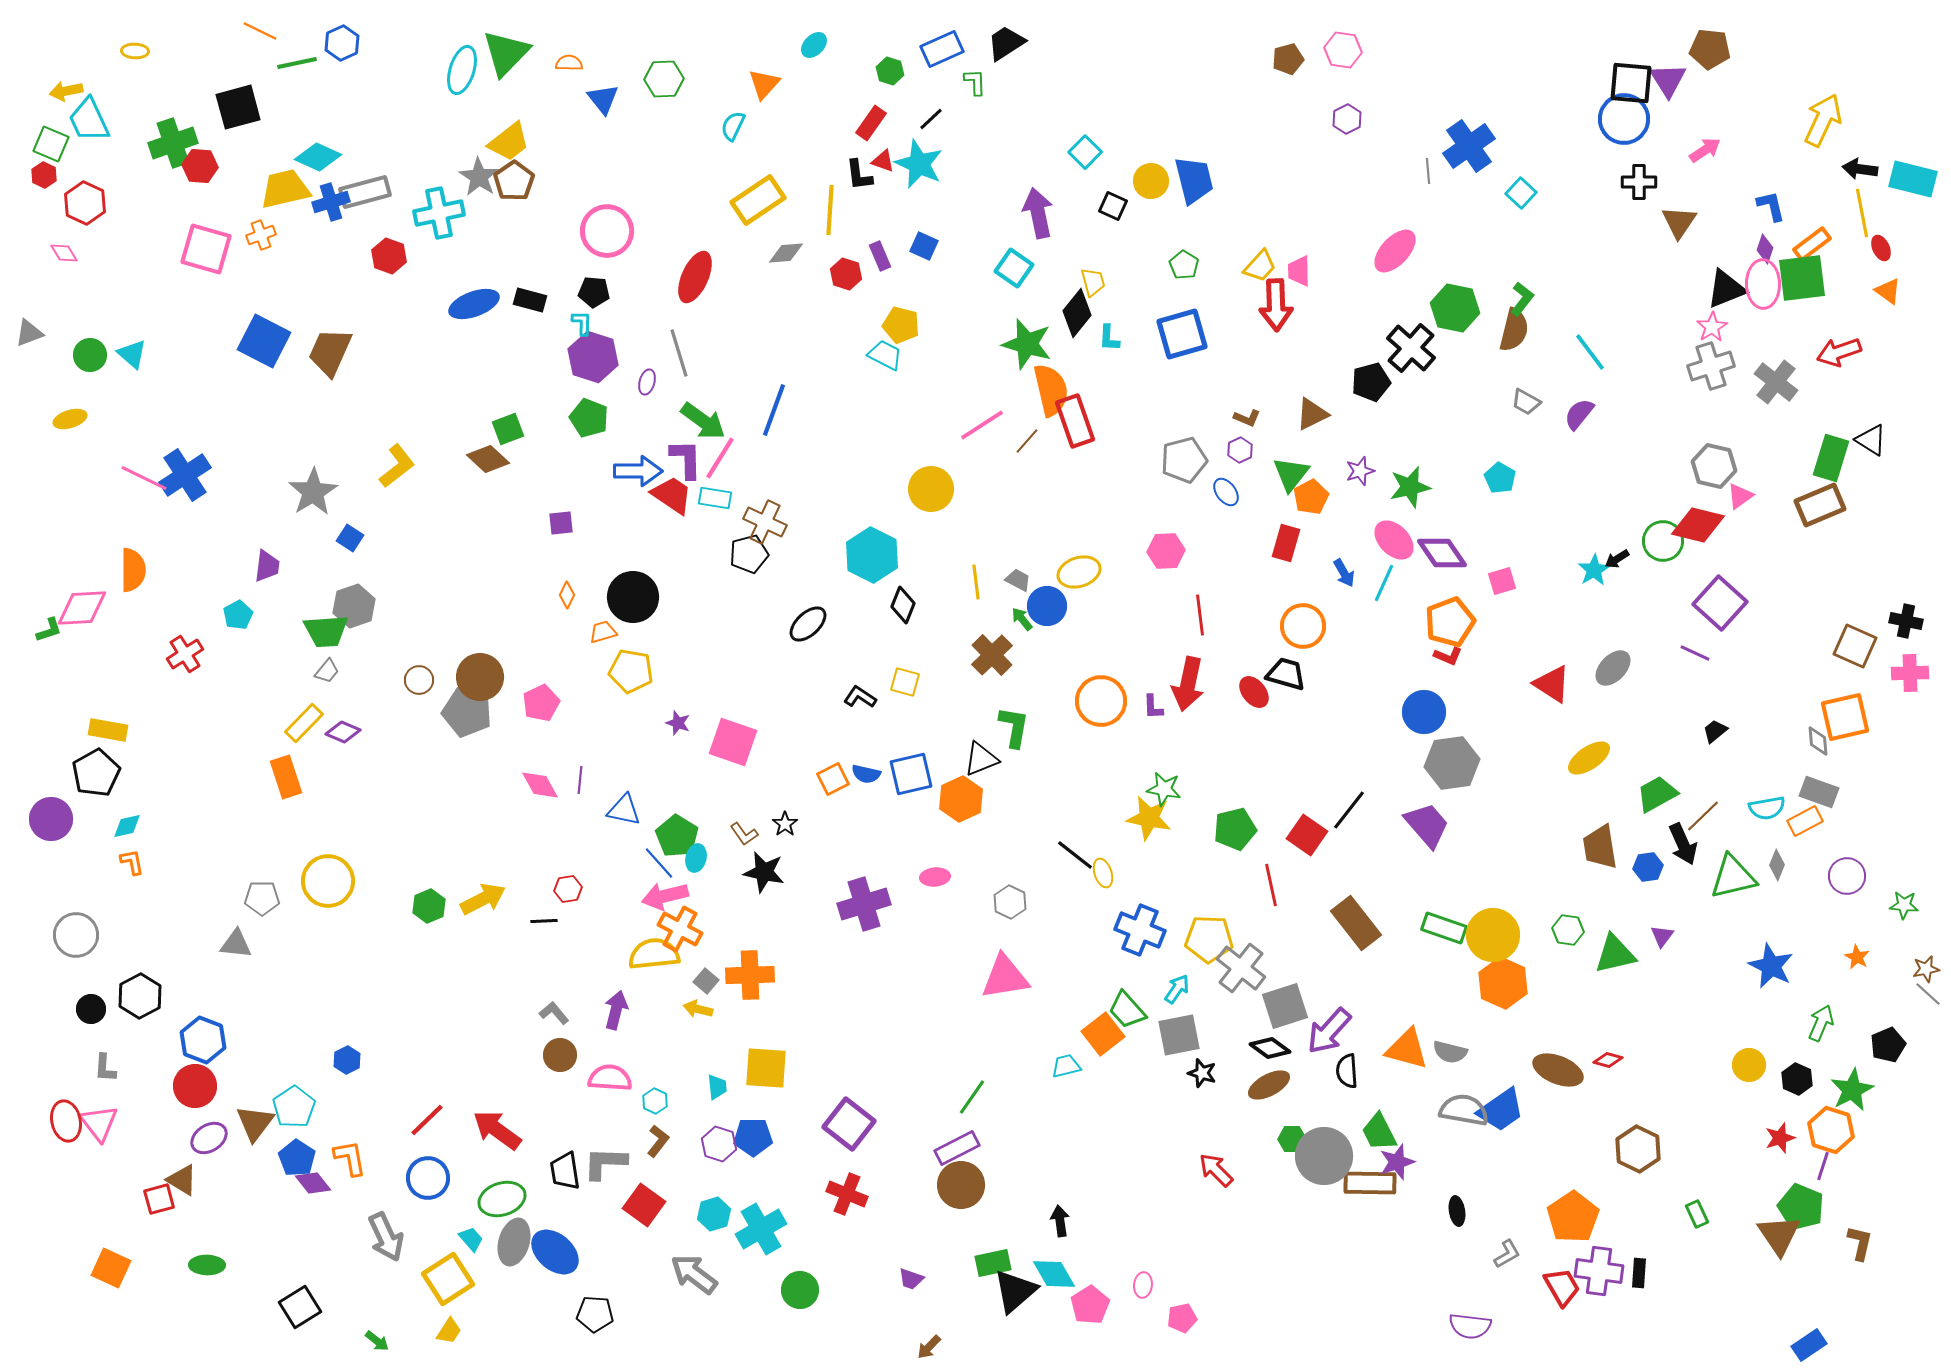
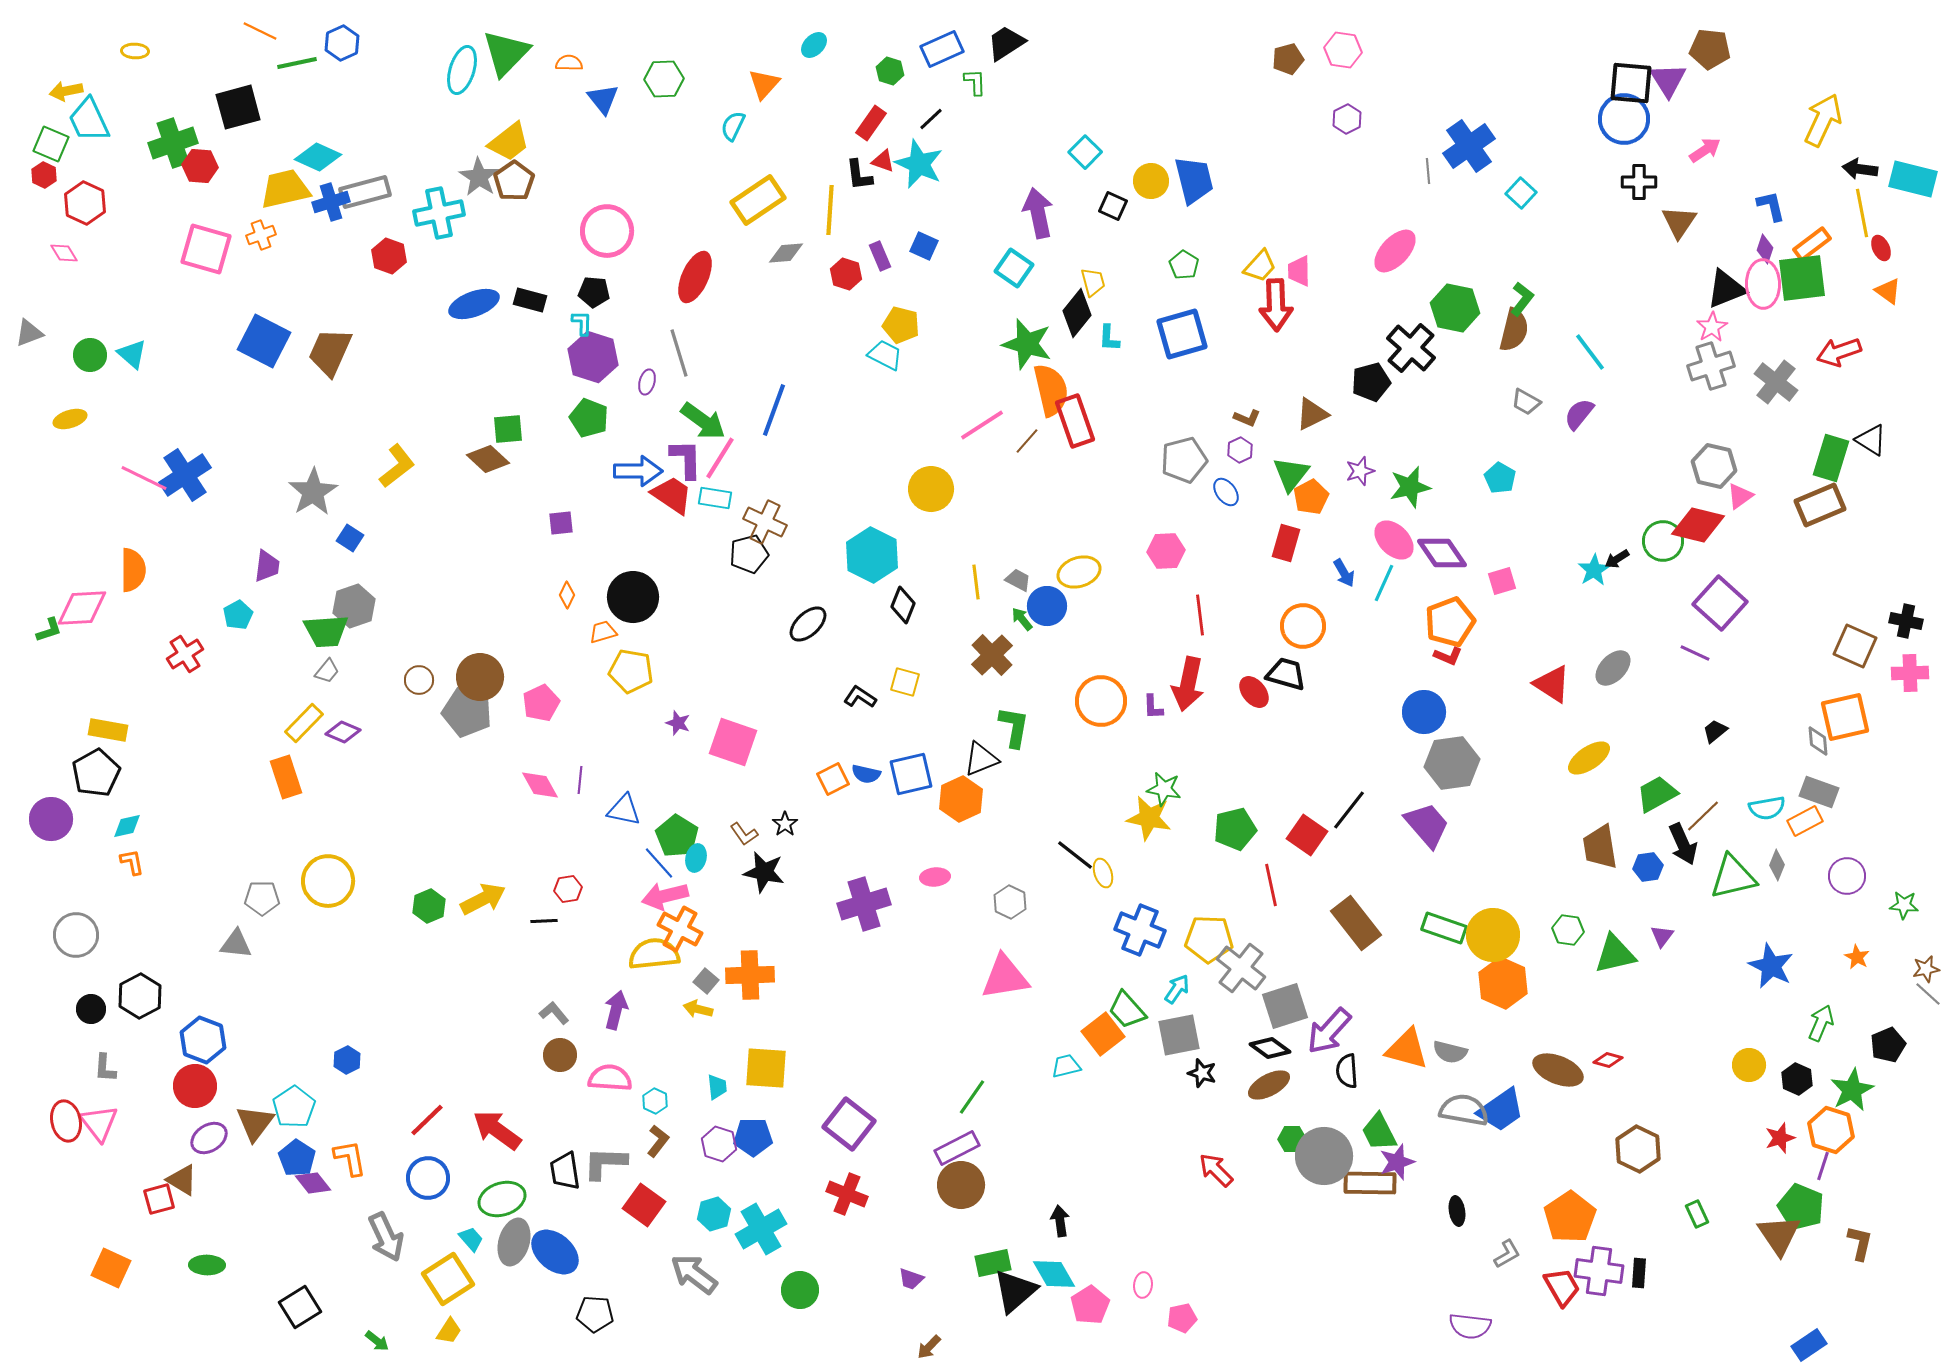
green square at (508, 429): rotated 16 degrees clockwise
orange pentagon at (1573, 1217): moved 3 px left
